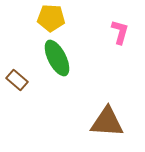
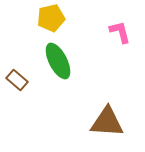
yellow pentagon: rotated 16 degrees counterclockwise
pink L-shape: rotated 30 degrees counterclockwise
green ellipse: moved 1 px right, 3 px down
